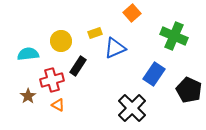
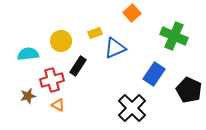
brown star: rotated 21 degrees clockwise
